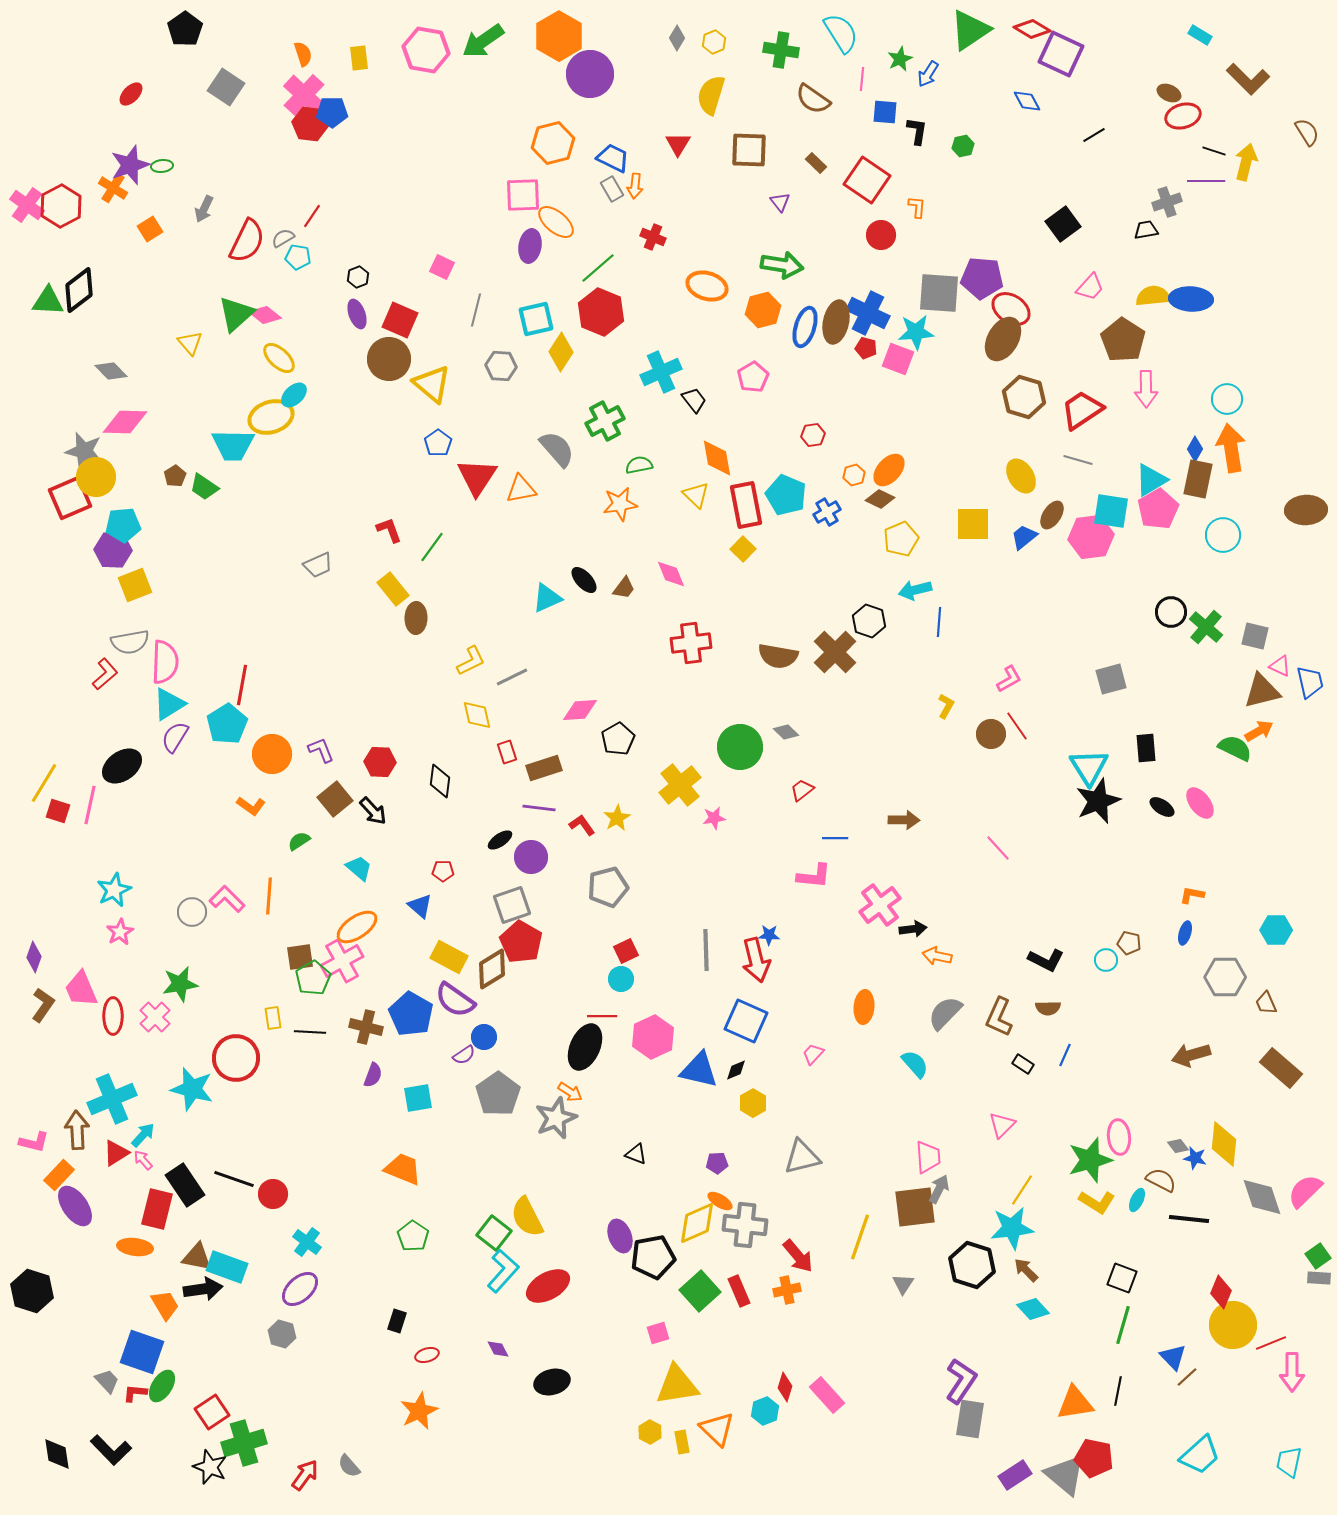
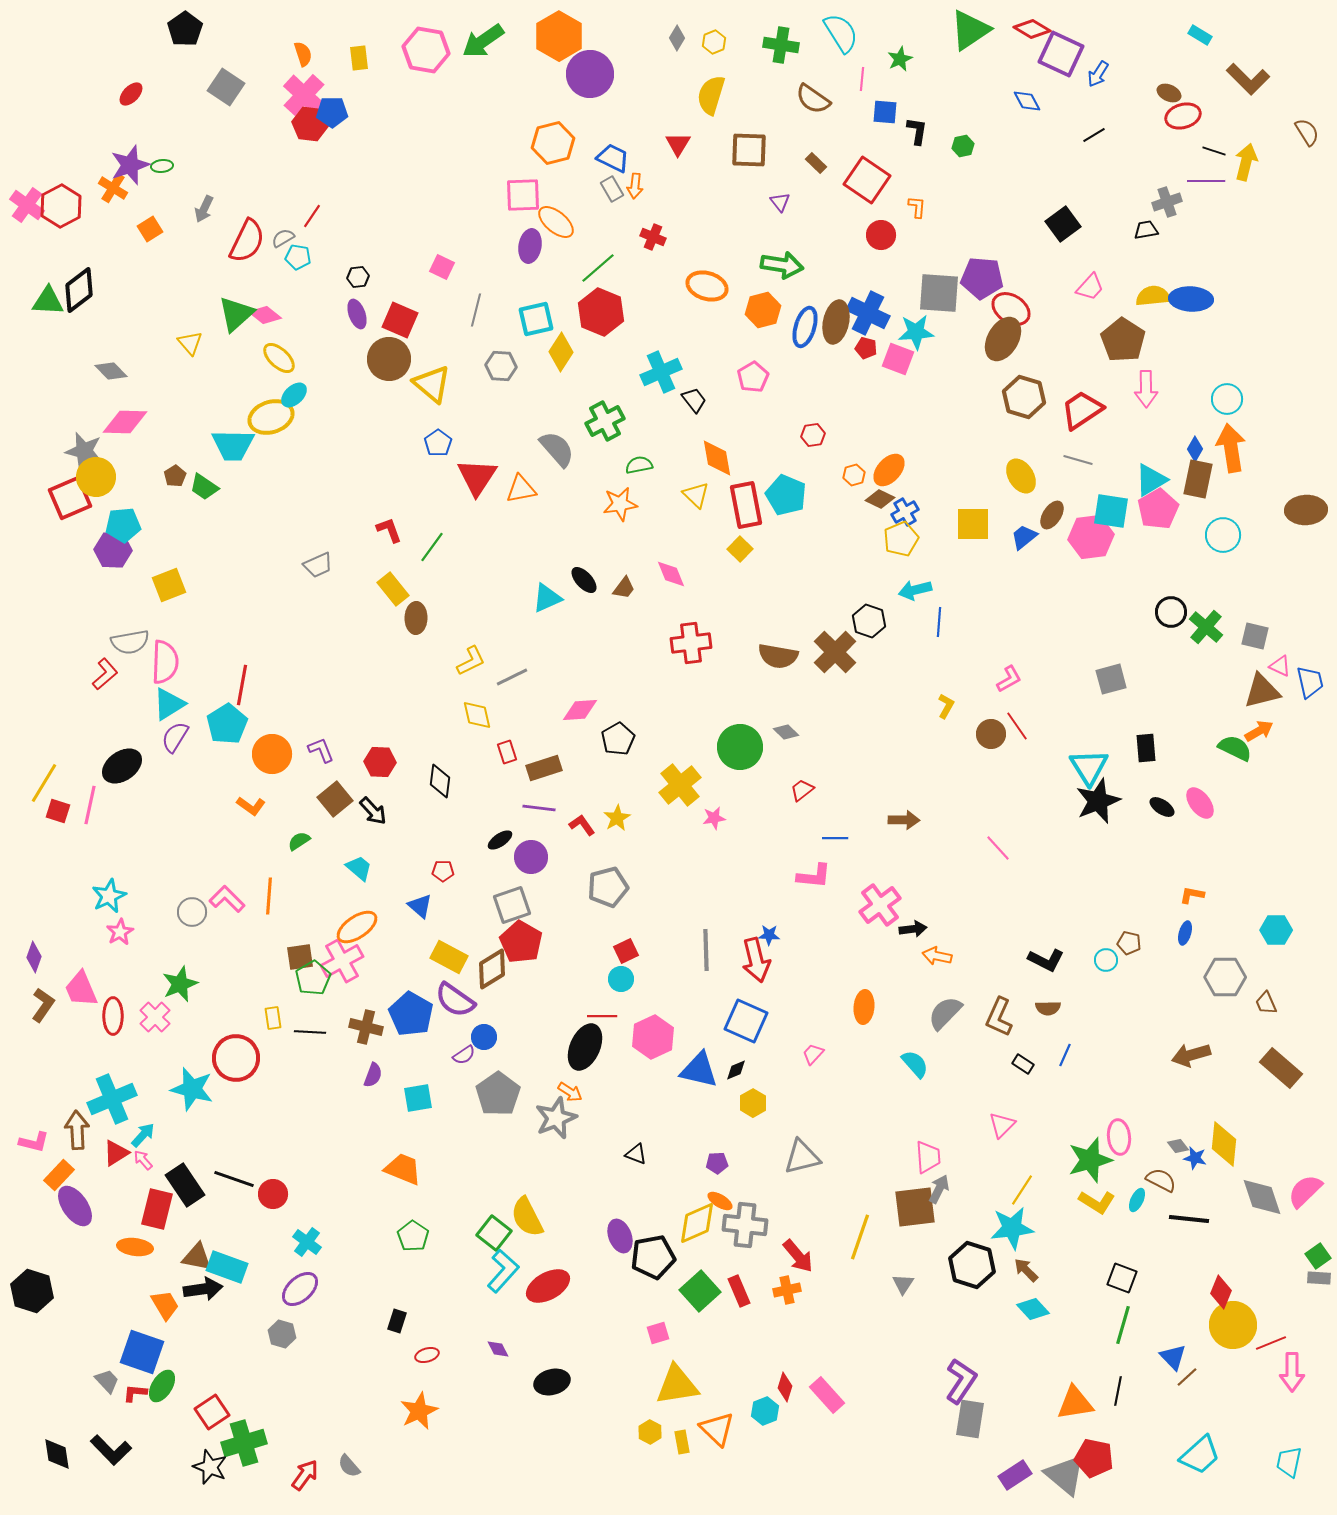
green cross at (781, 50): moved 5 px up
blue arrow at (928, 74): moved 170 px right
black hexagon at (358, 277): rotated 15 degrees clockwise
blue cross at (827, 512): moved 78 px right
yellow square at (743, 549): moved 3 px left
yellow square at (135, 585): moved 34 px right
cyan star at (114, 890): moved 5 px left, 6 px down
green star at (180, 984): rotated 12 degrees counterclockwise
